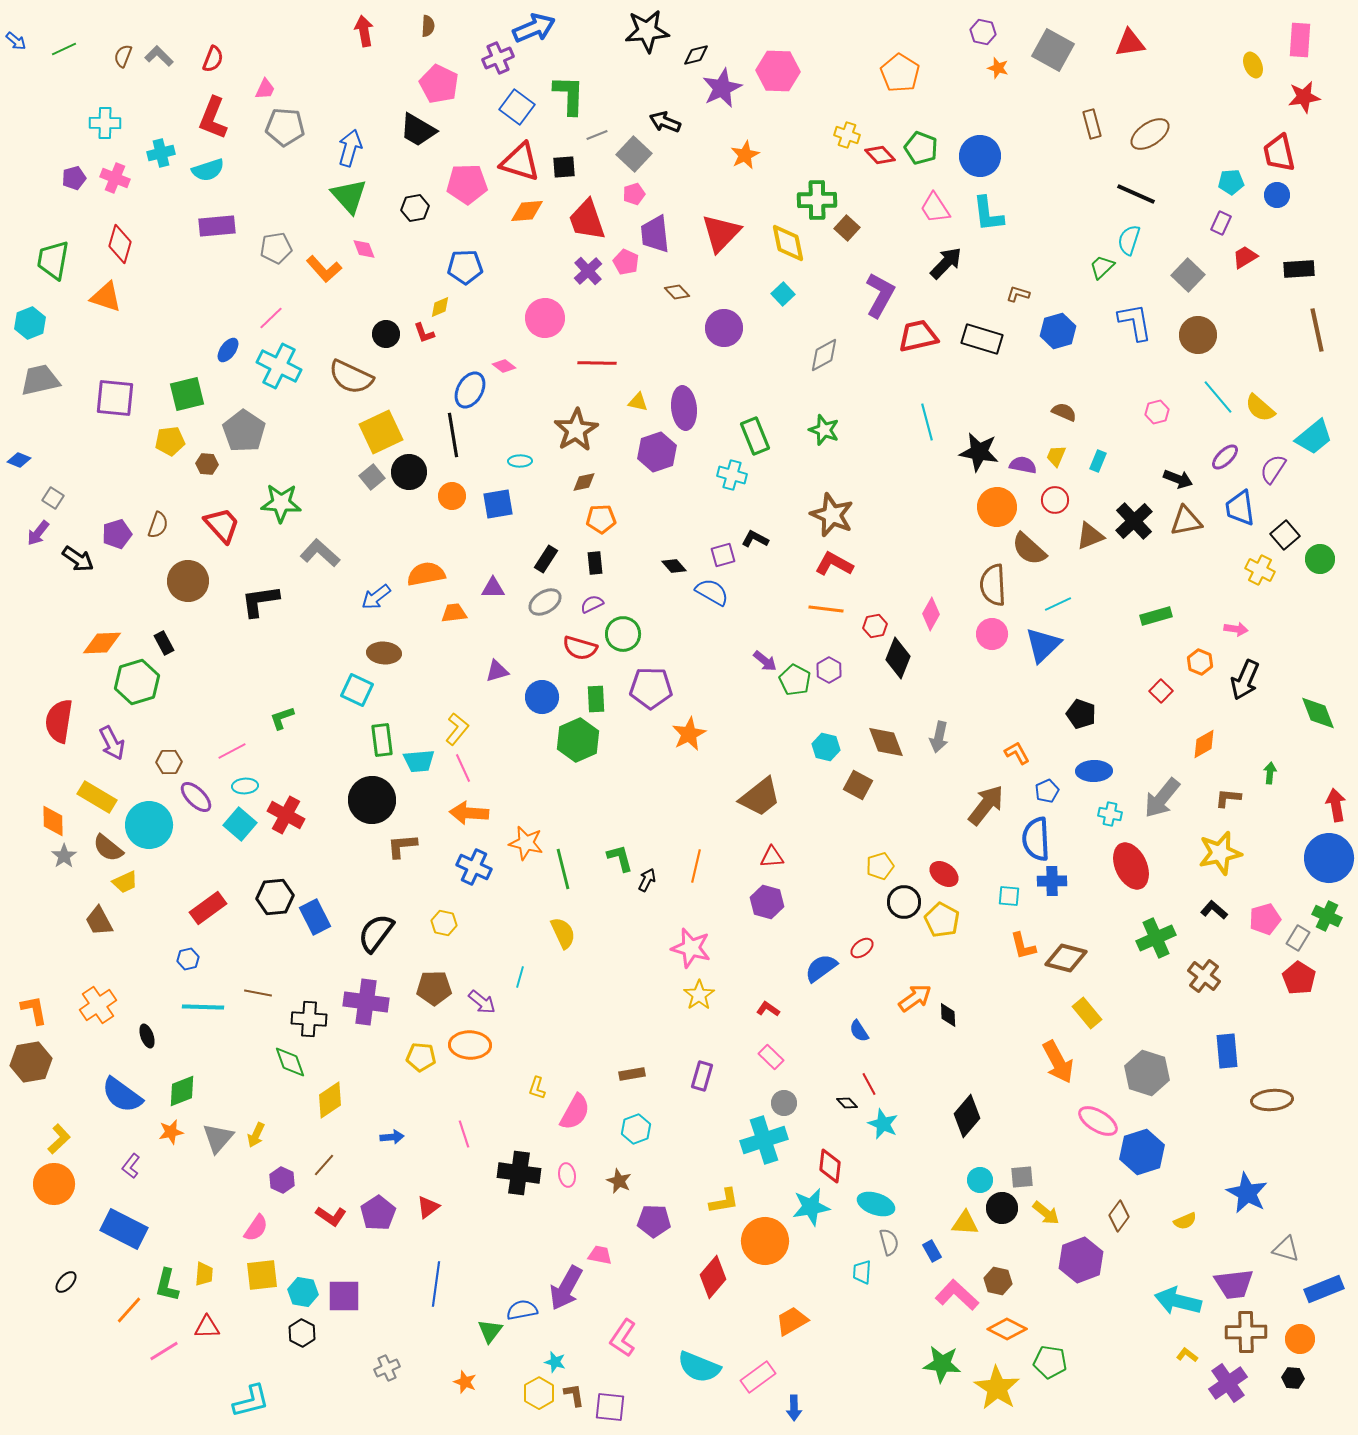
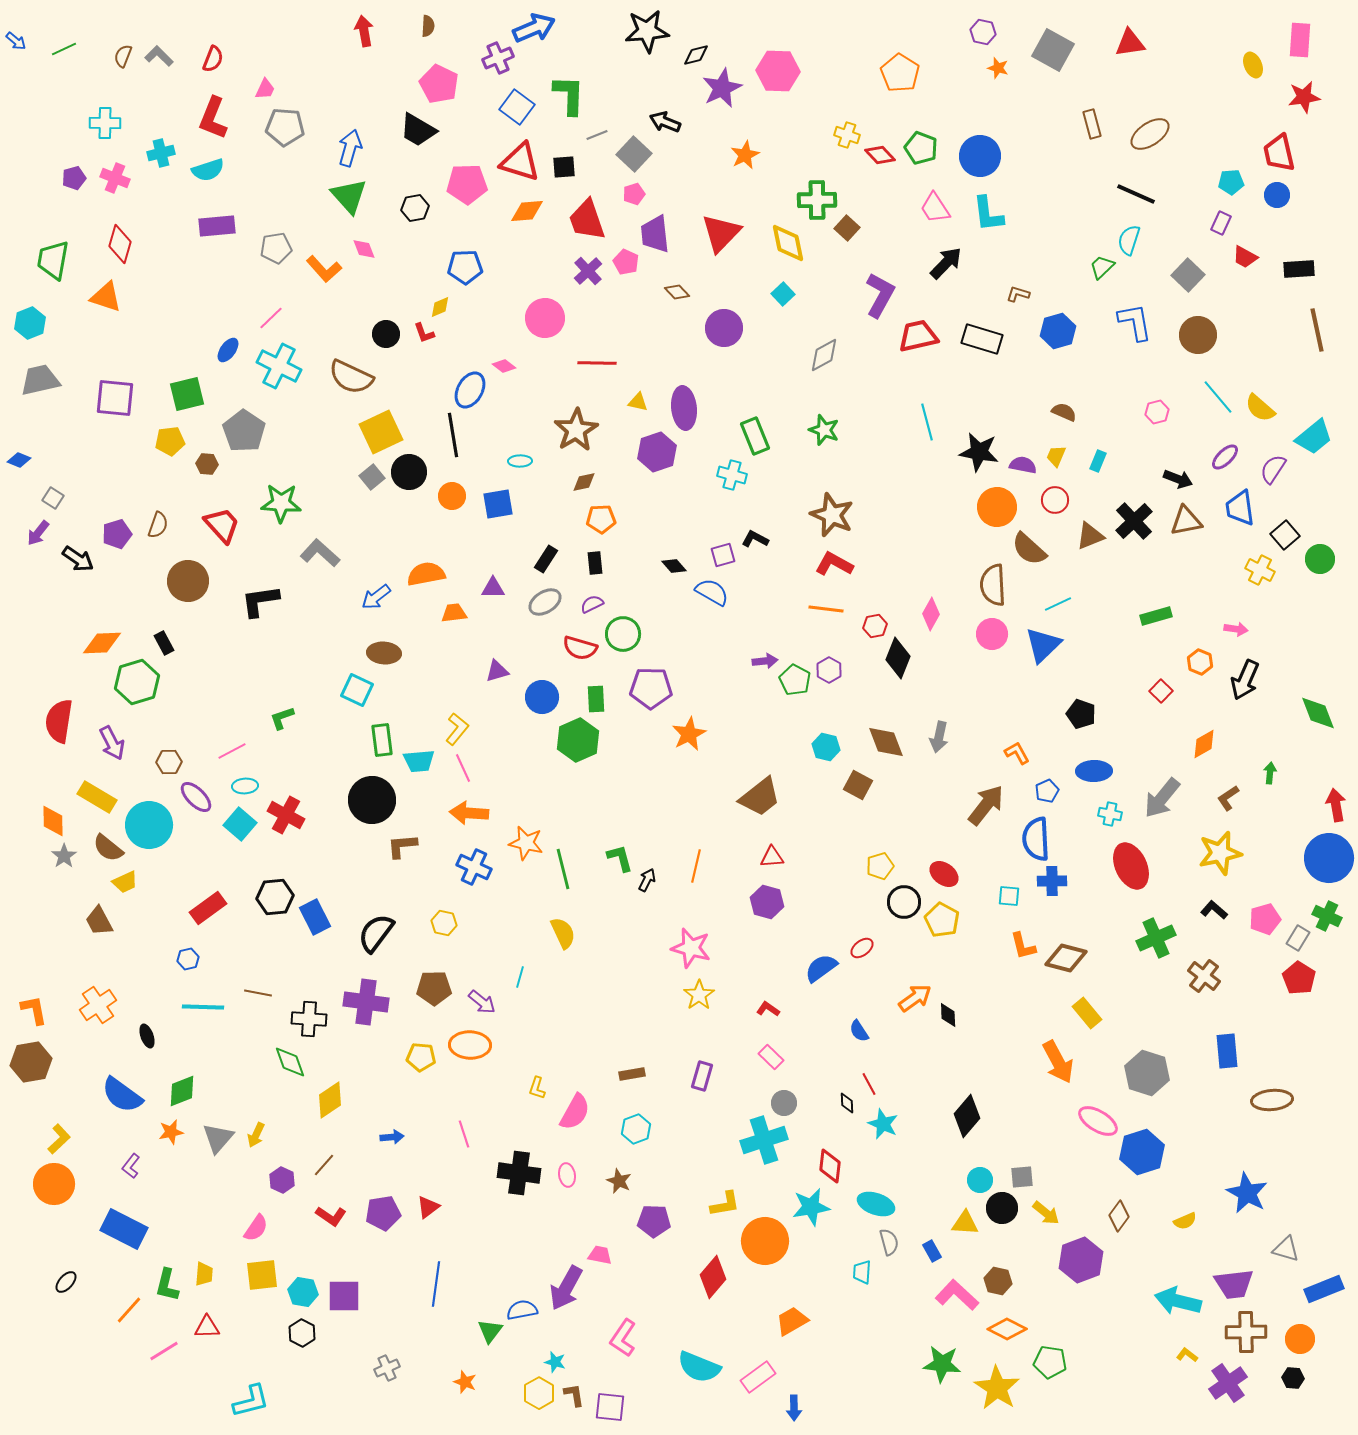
red trapezoid at (1245, 257): rotated 120 degrees counterclockwise
purple arrow at (765, 661): rotated 45 degrees counterclockwise
brown L-shape at (1228, 798): rotated 40 degrees counterclockwise
black diamond at (847, 1103): rotated 40 degrees clockwise
yellow L-shape at (724, 1201): moved 1 px right, 3 px down
purple pentagon at (378, 1213): moved 5 px right; rotated 24 degrees clockwise
